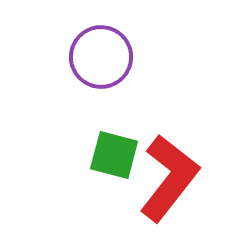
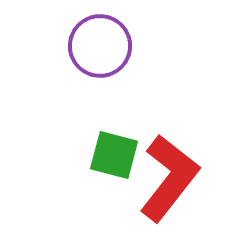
purple circle: moved 1 px left, 11 px up
